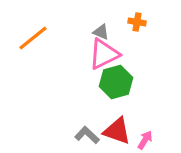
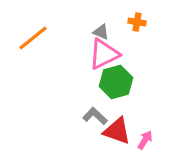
gray L-shape: moved 8 px right, 19 px up
